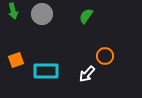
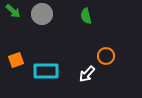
green arrow: rotated 35 degrees counterclockwise
green semicircle: rotated 49 degrees counterclockwise
orange circle: moved 1 px right
